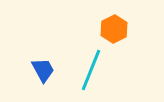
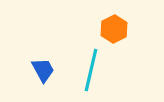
cyan line: rotated 9 degrees counterclockwise
